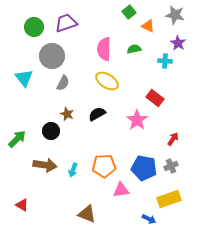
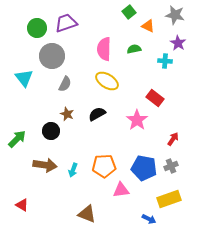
green circle: moved 3 px right, 1 px down
gray semicircle: moved 2 px right, 1 px down
